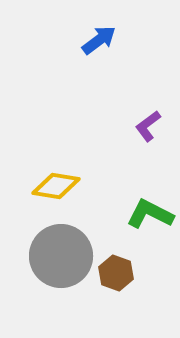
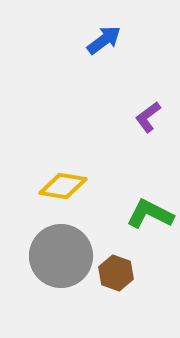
blue arrow: moved 5 px right
purple L-shape: moved 9 px up
yellow diamond: moved 7 px right
